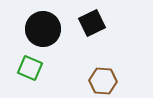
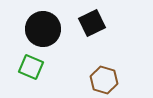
green square: moved 1 px right, 1 px up
brown hexagon: moved 1 px right, 1 px up; rotated 12 degrees clockwise
